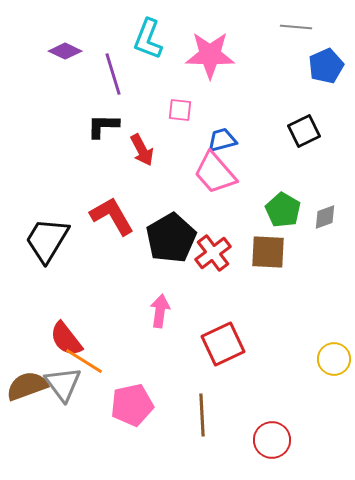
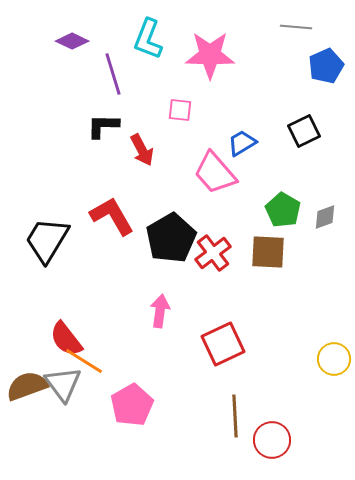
purple diamond: moved 7 px right, 10 px up
blue trapezoid: moved 20 px right, 3 px down; rotated 16 degrees counterclockwise
pink pentagon: rotated 18 degrees counterclockwise
brown line: moved 33 px right, 1 px down
